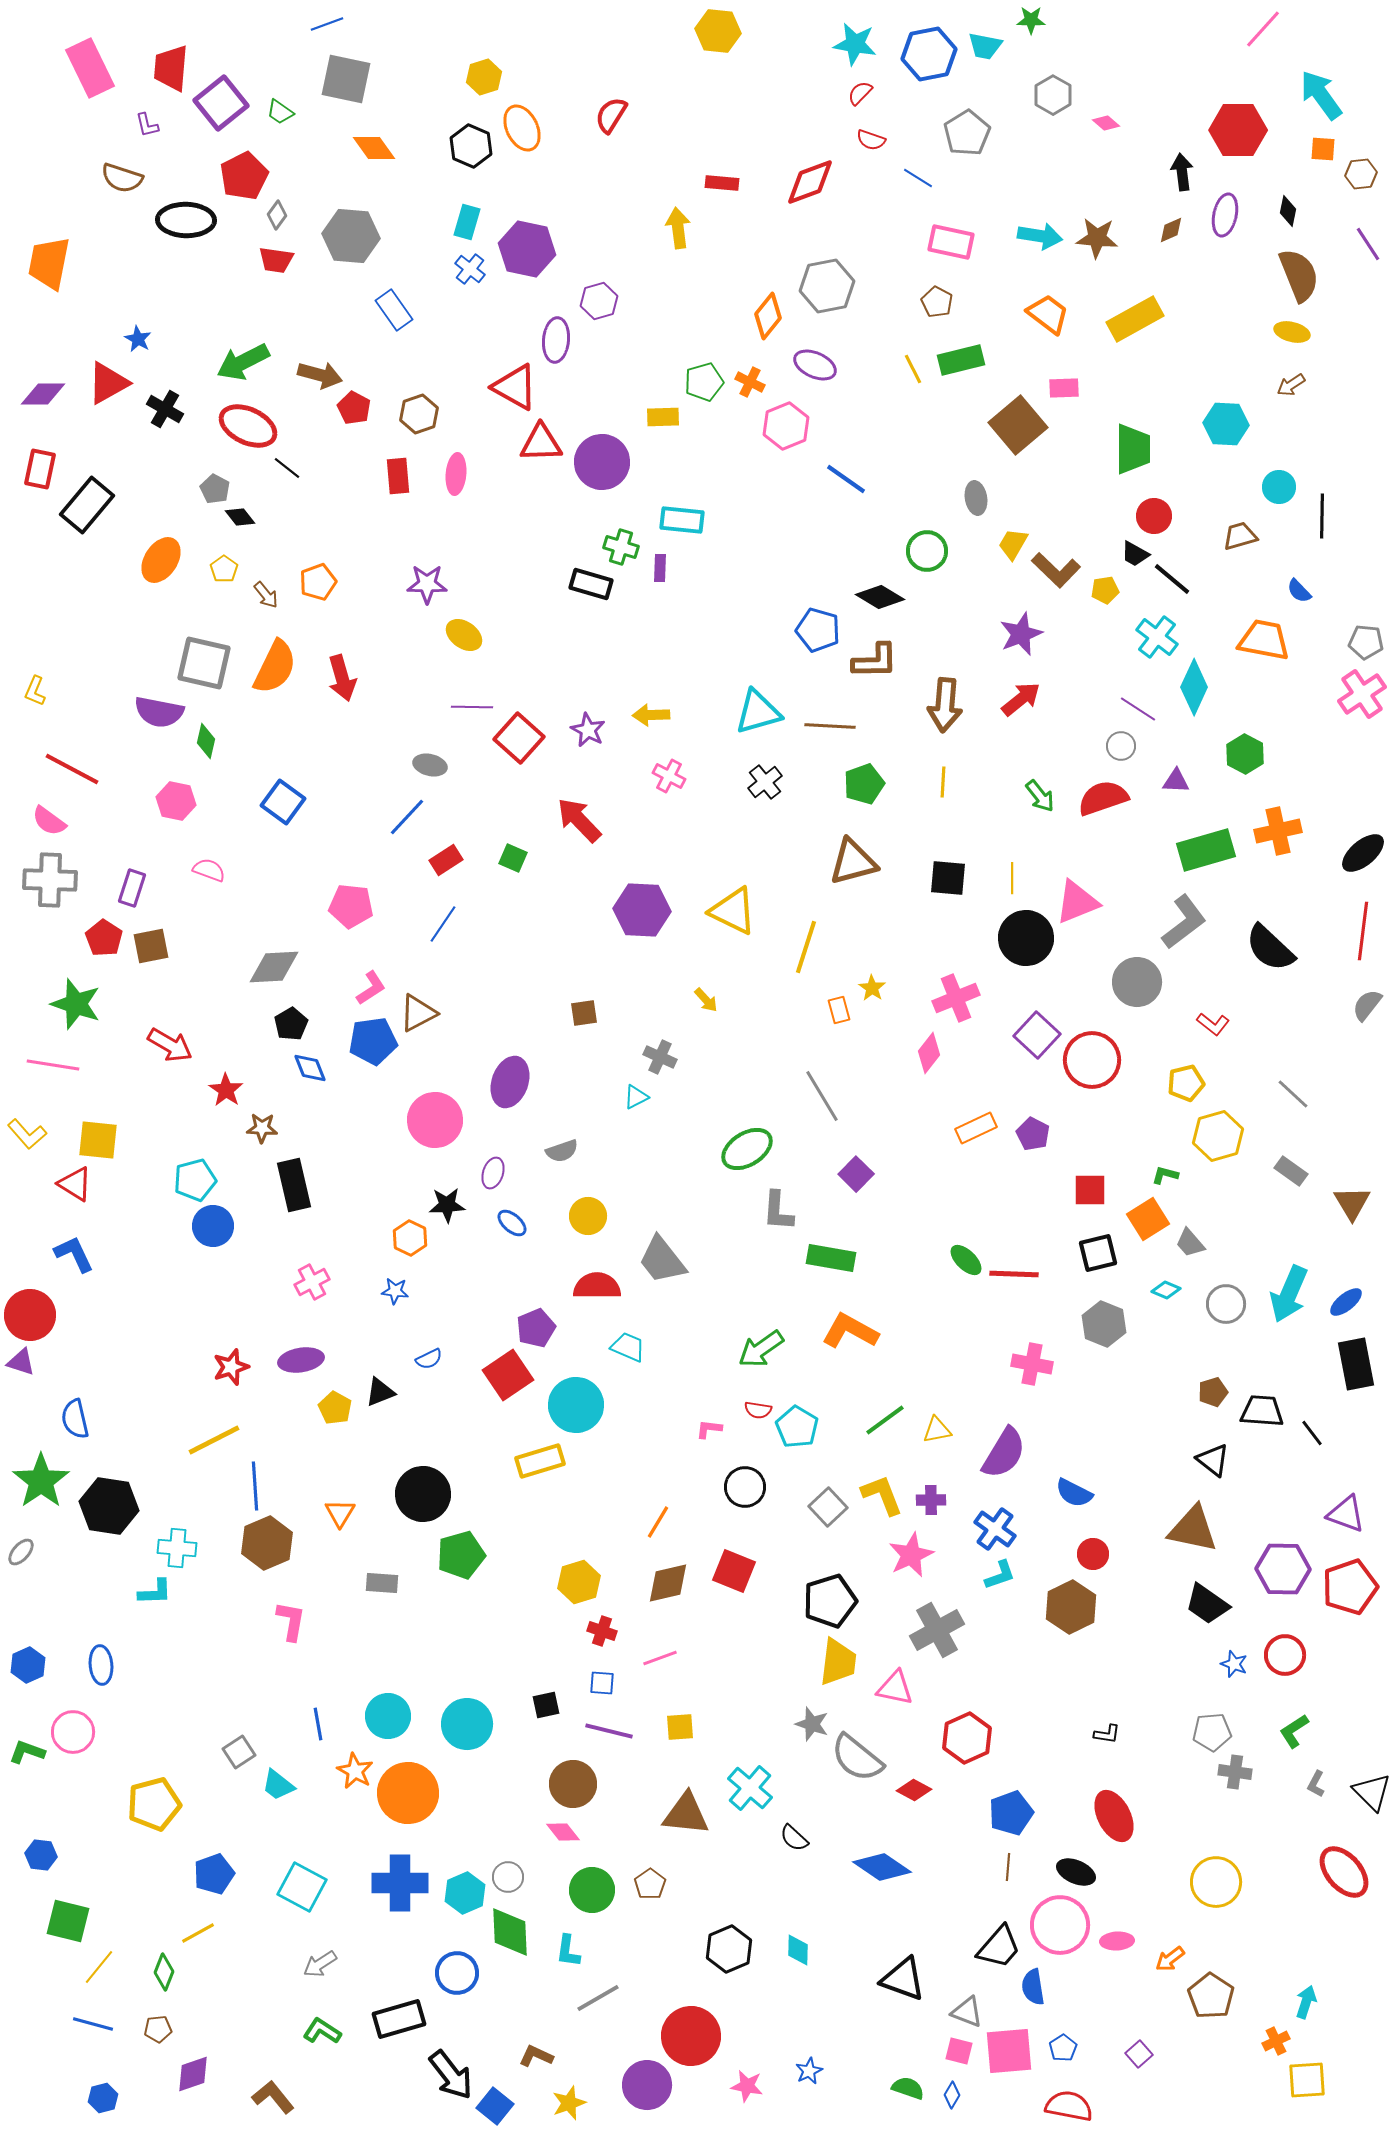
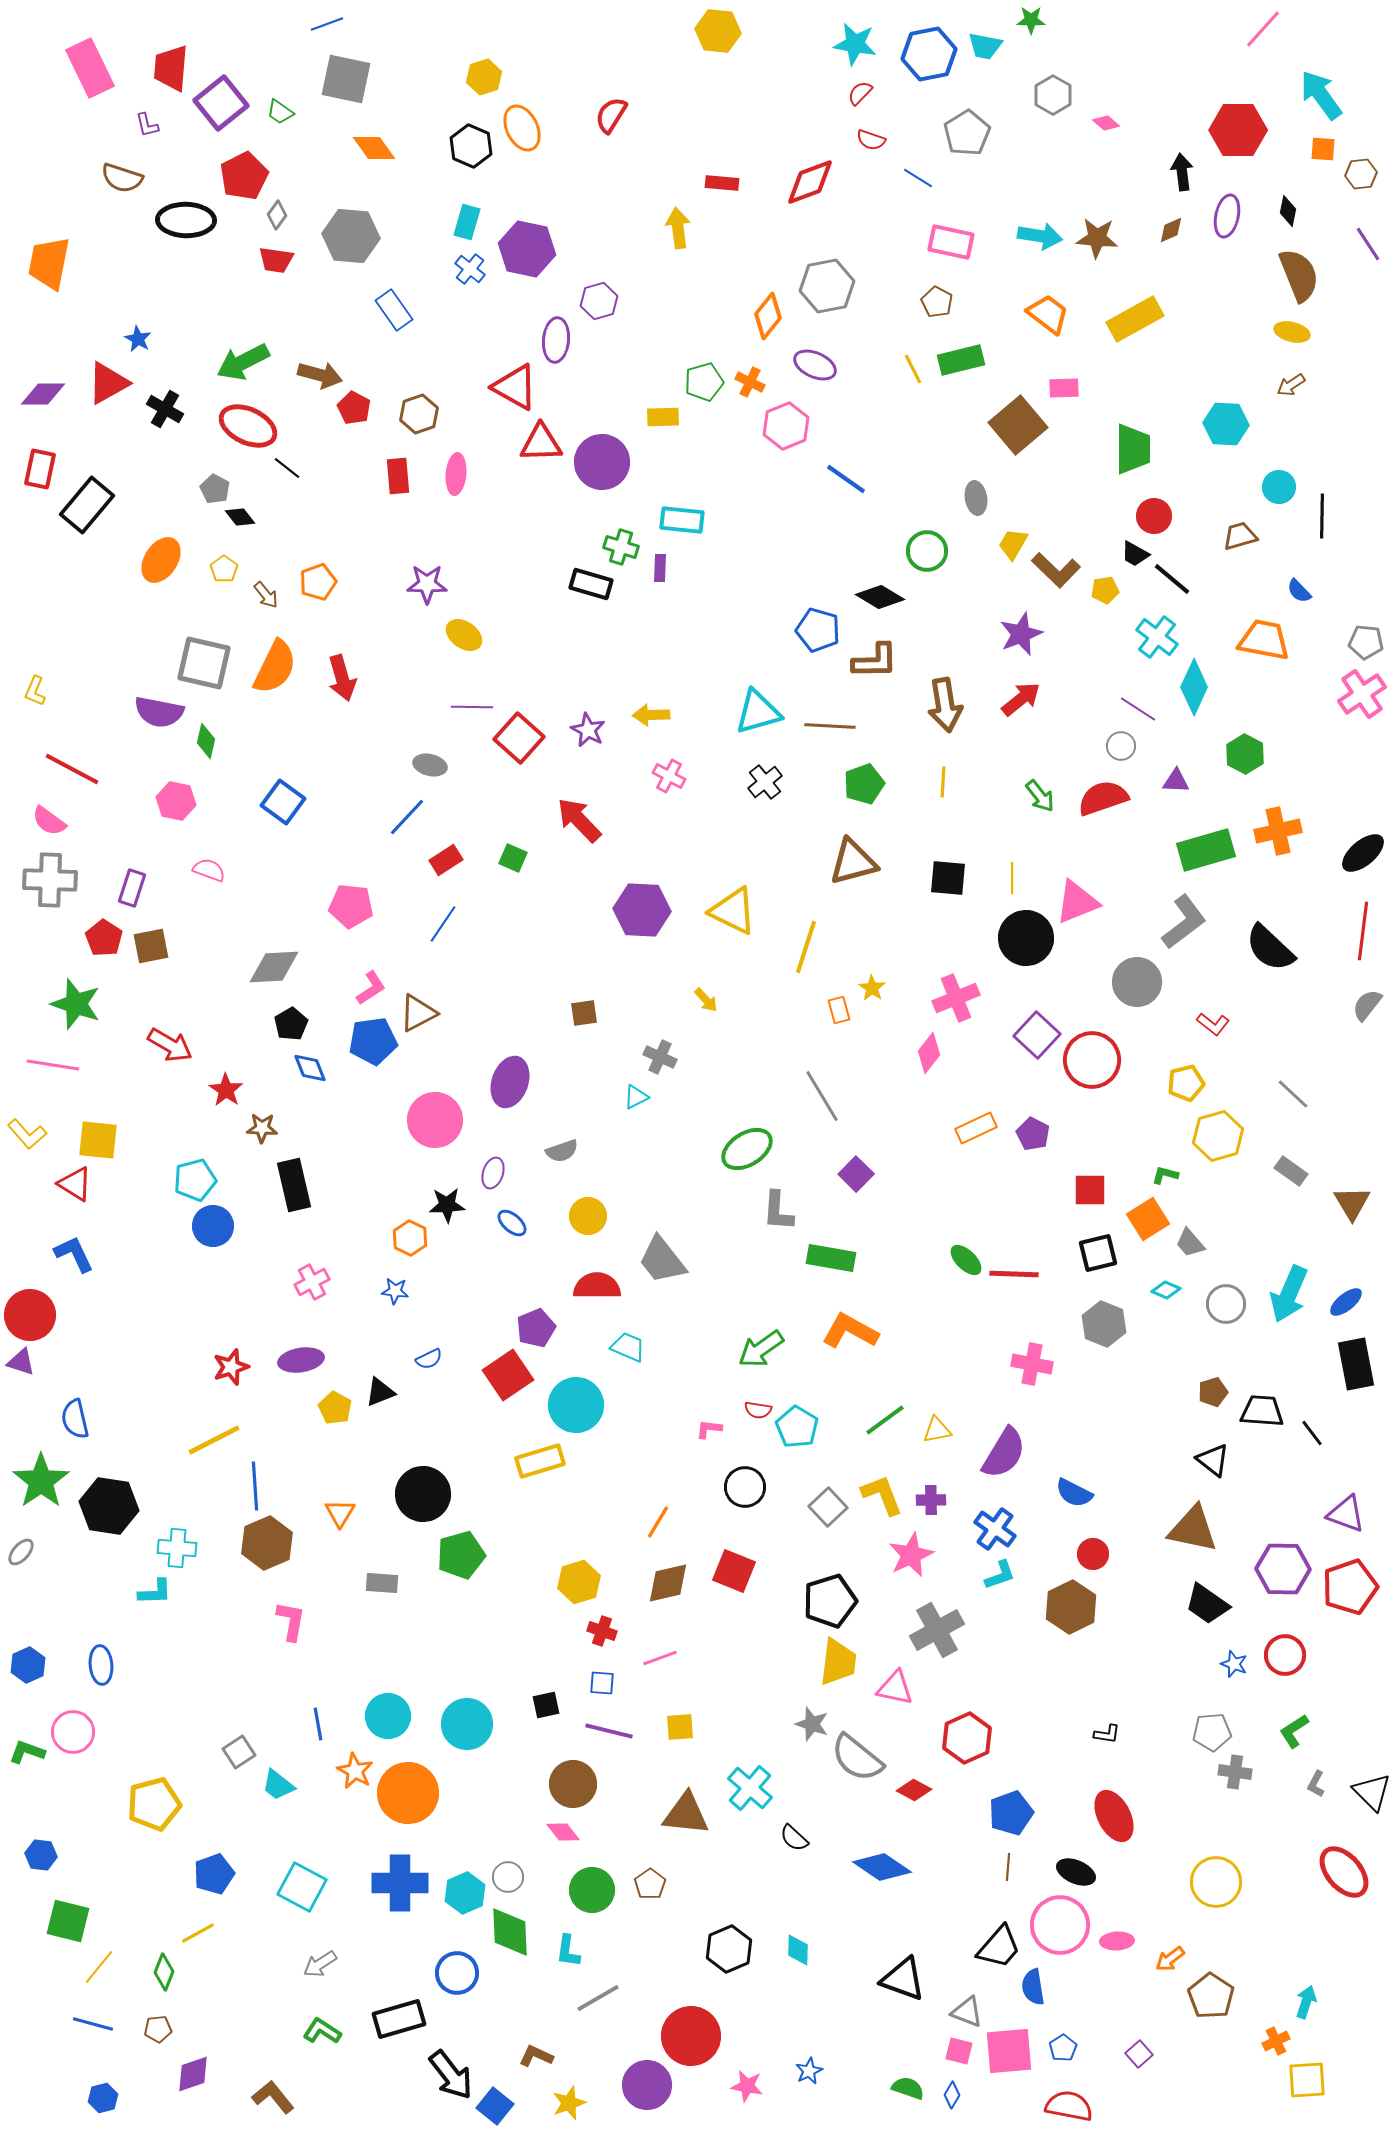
purple ellipse at (1225, 215): moved 2 px right, 1 px down
brown arrow at (945, 705): rotated 14 degrees counterclockwise
